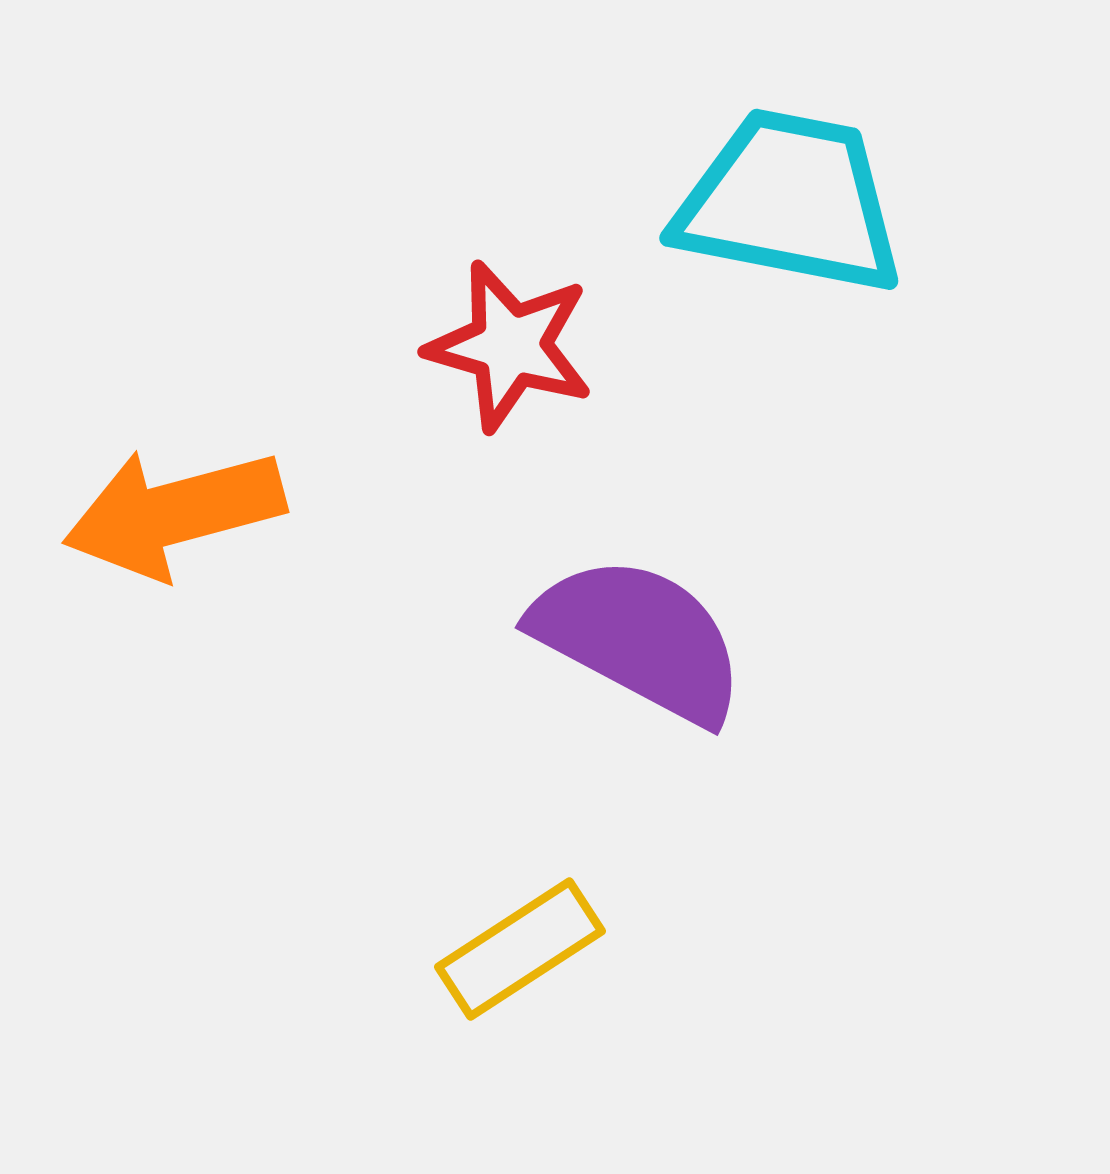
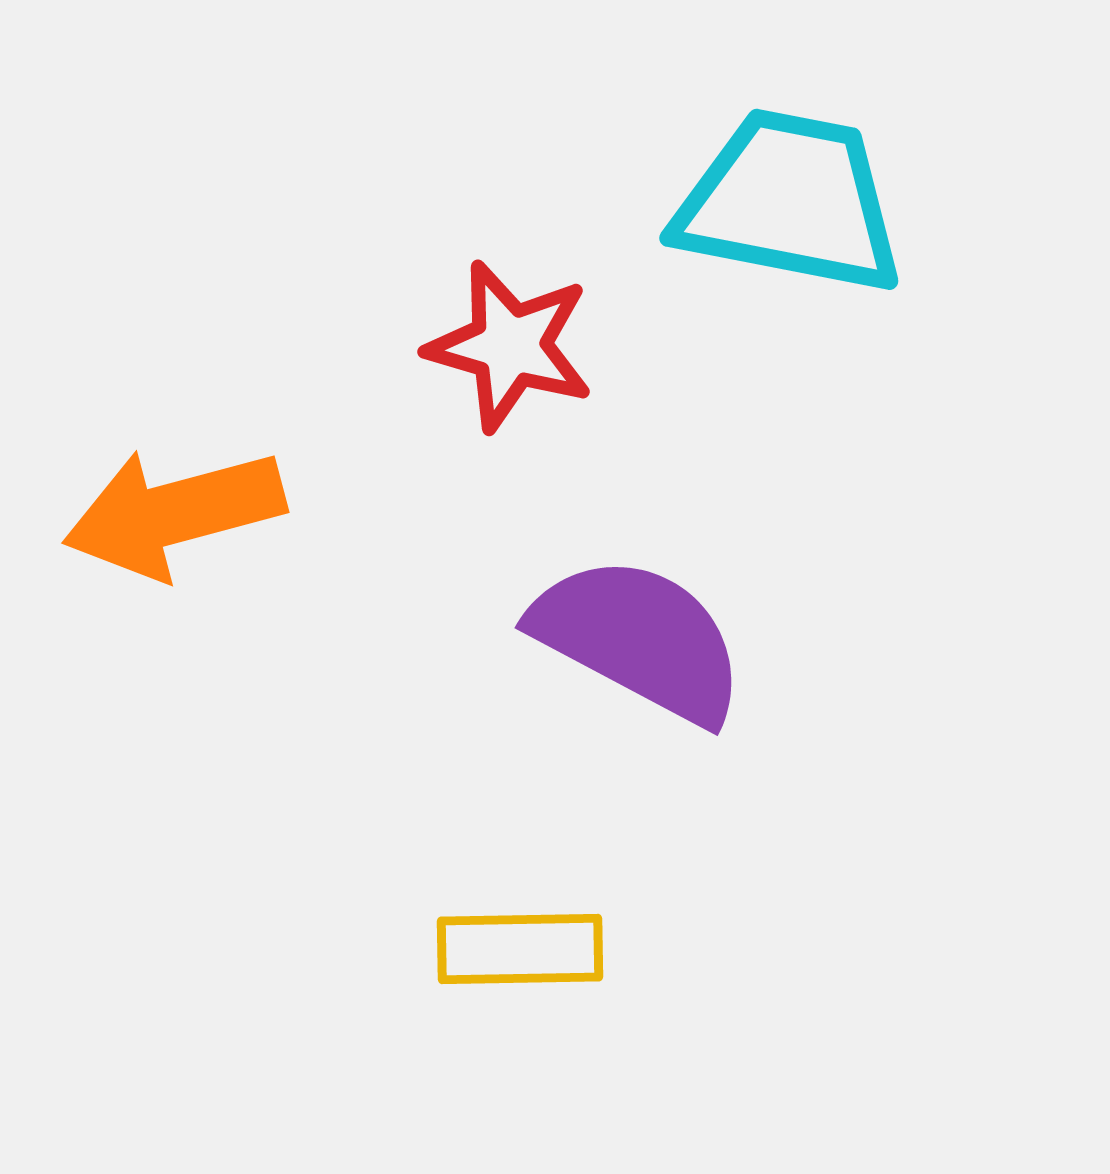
yellow rectangle: rotated 32 degrees clockwise
